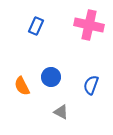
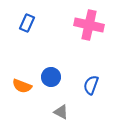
blue rectangle: moved 9 px left, 3 px up
orange semicircle: rotated 42 degrees counterclockwise
